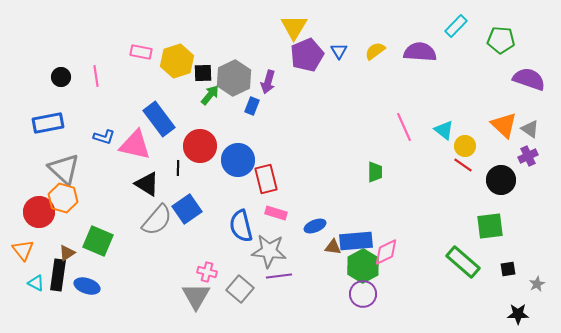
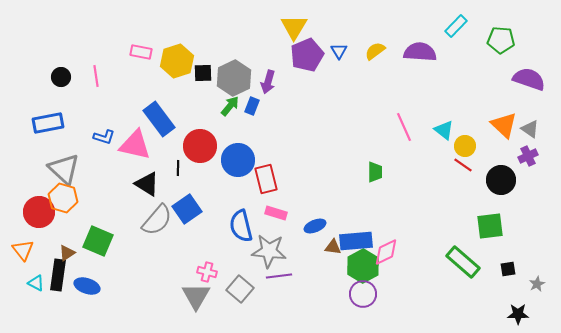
green arrow at (210, 95): moved 20 px right, 11 px down
